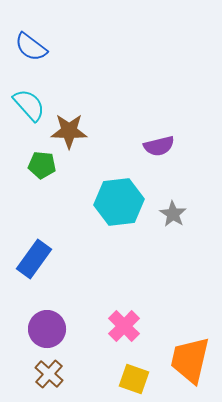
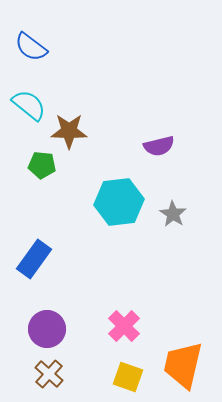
cyan semicircle: rotated 9 degrees counterclockwise
orange trapezoid: moved 7 px left, 5 px down
yellow square: moved 6 px left, 2 px up
